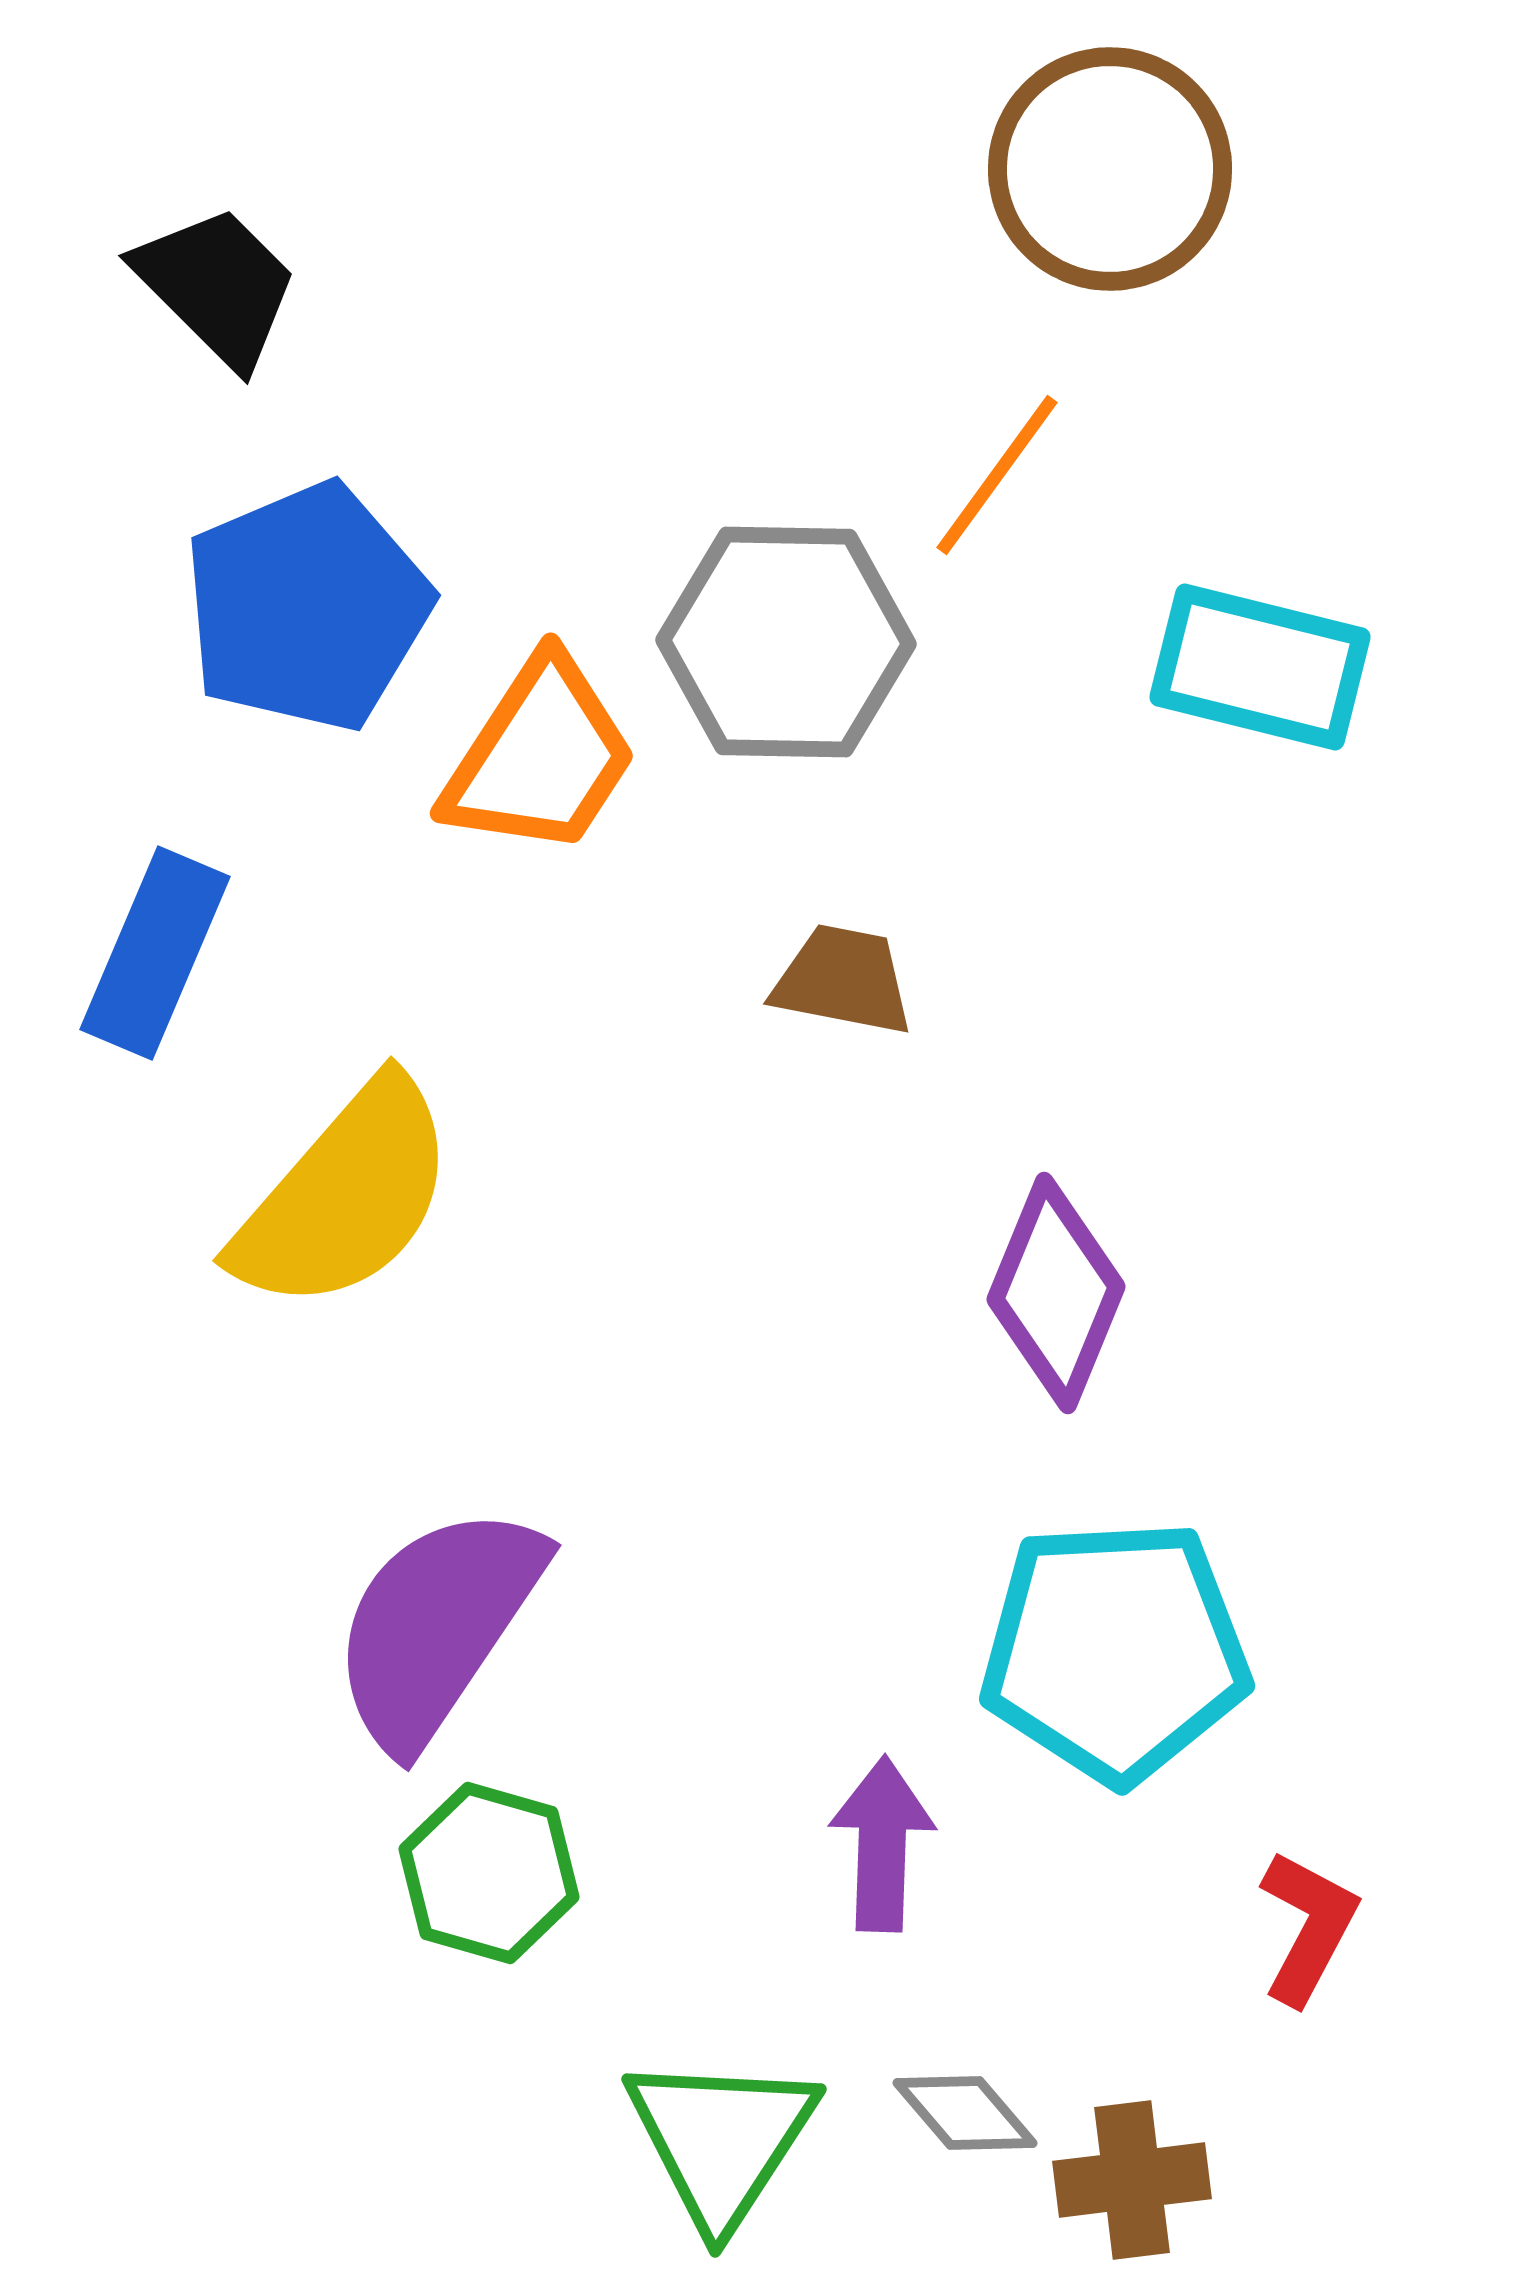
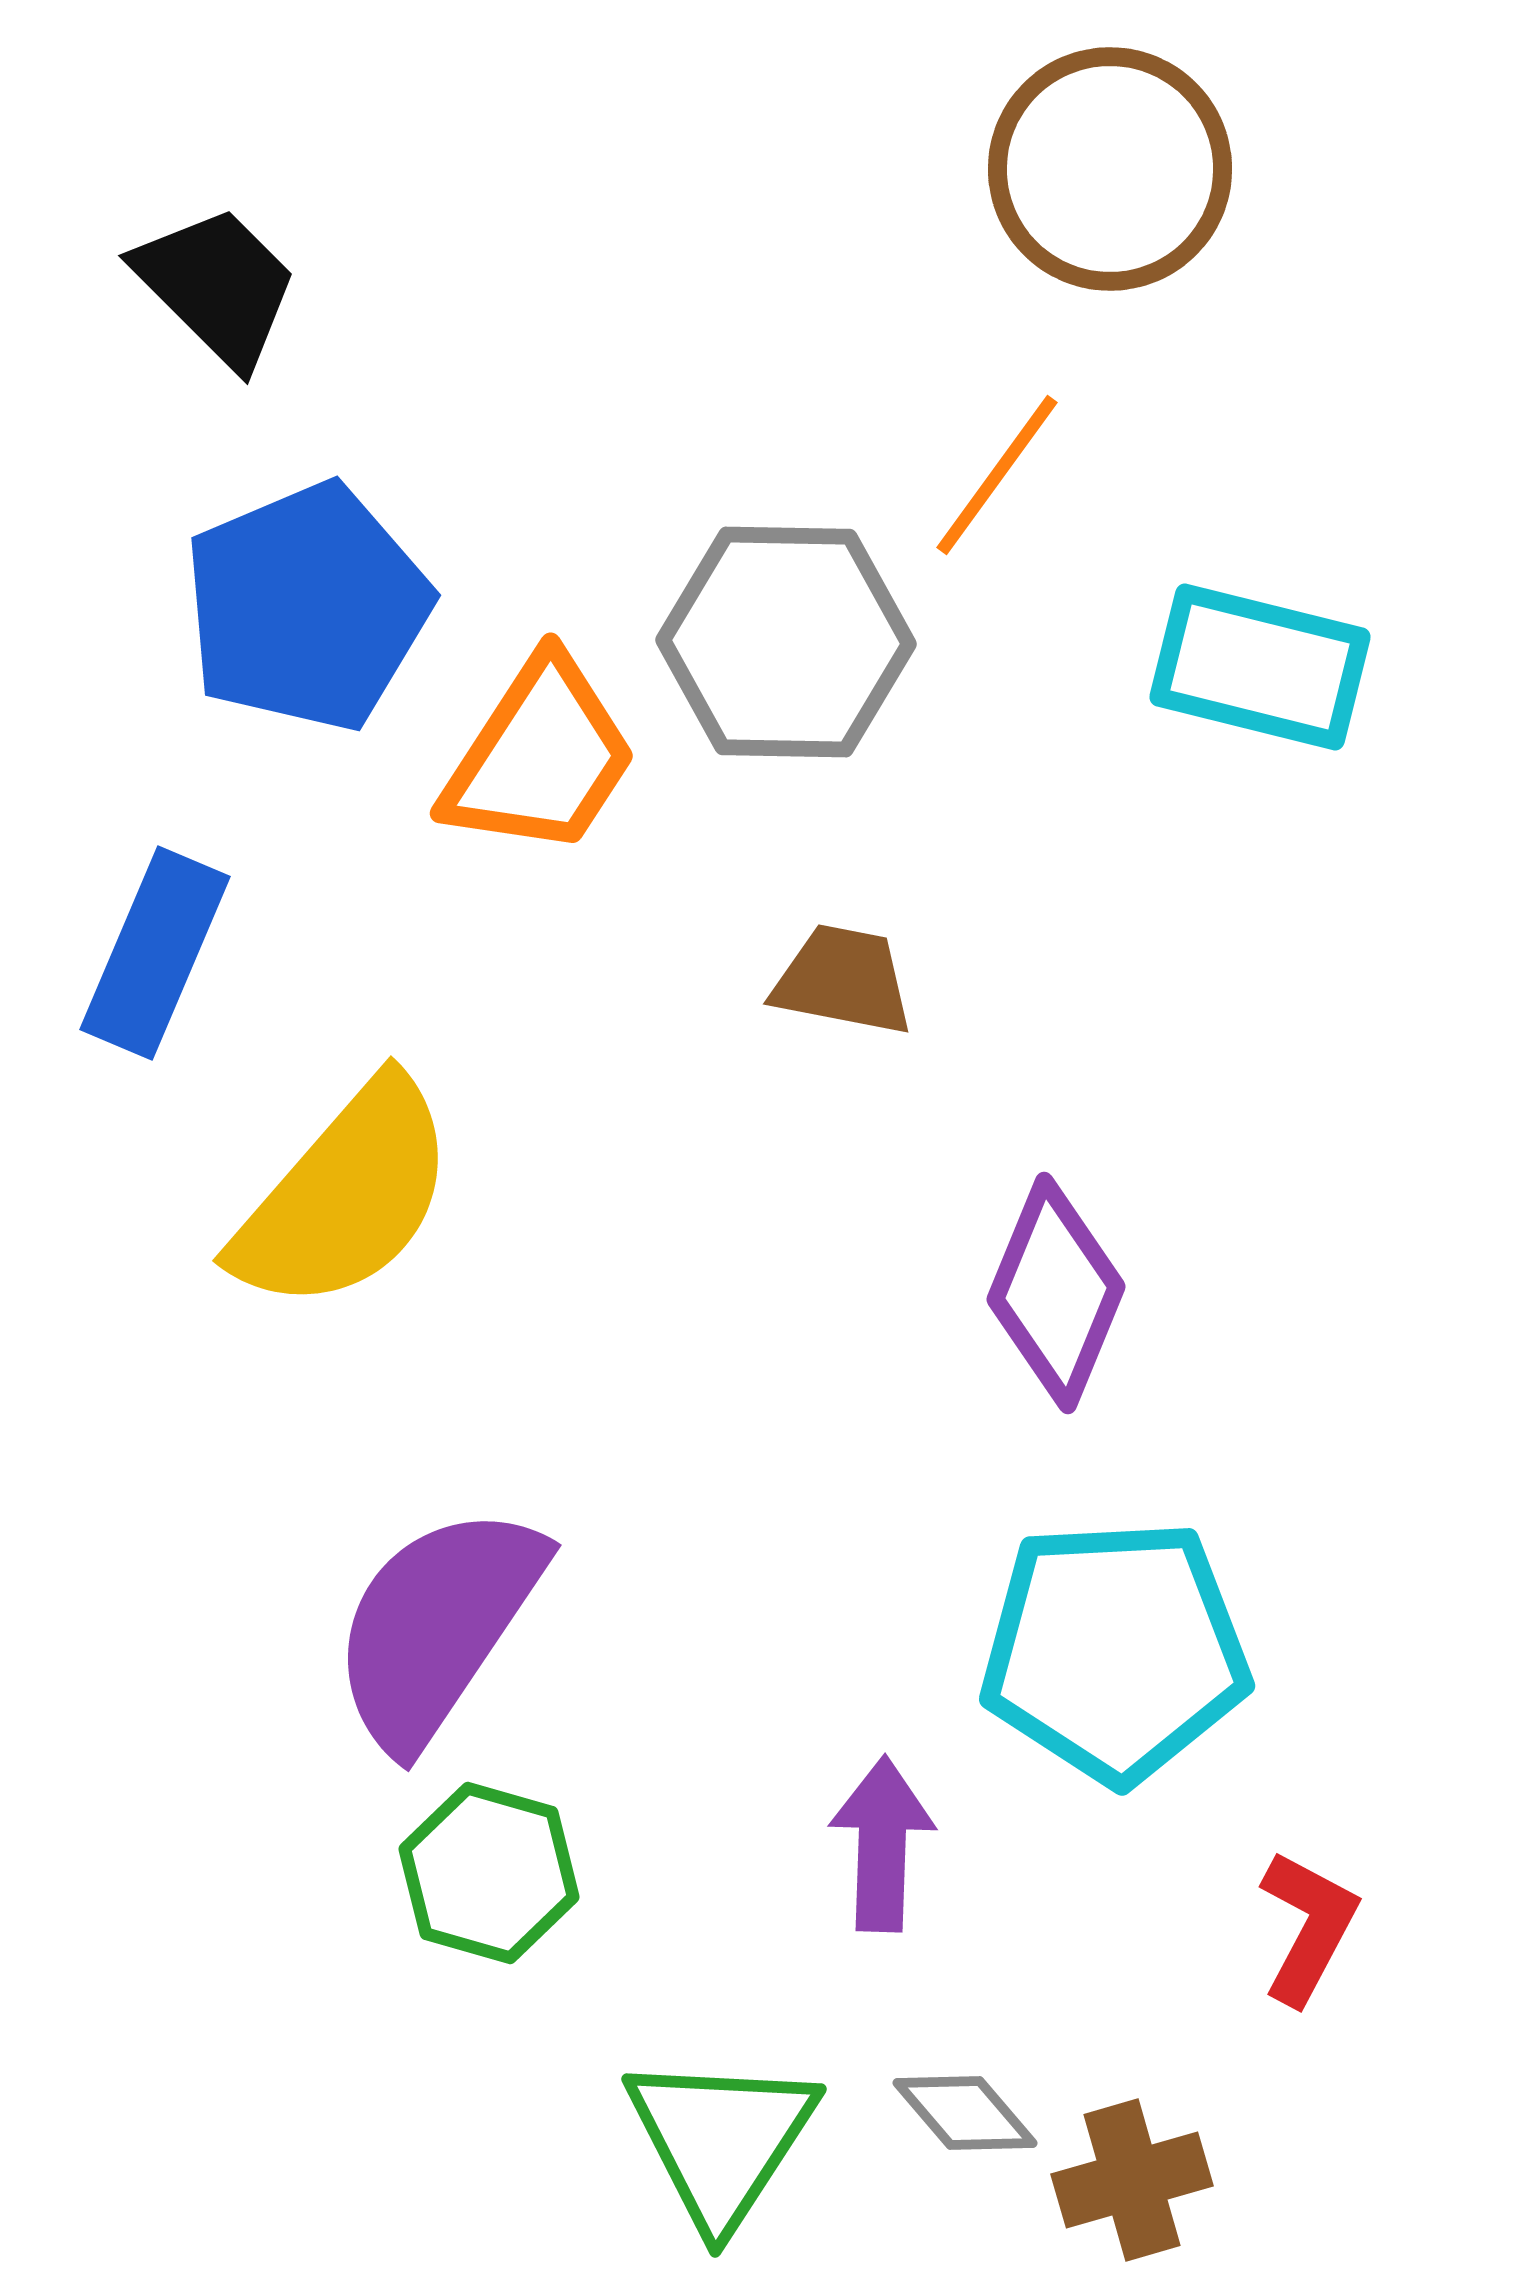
brown cross: rotated 9 degrees counterclockwise
